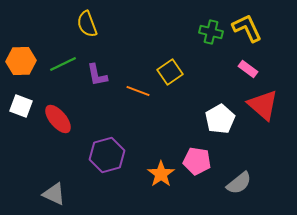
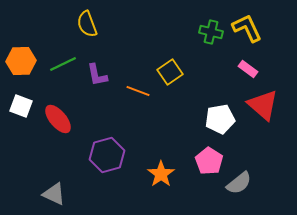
white pentagon: rotated 20 degrees clockwise
pink pentagon: moved 12 px right; rotated 24 degrees clockwise
